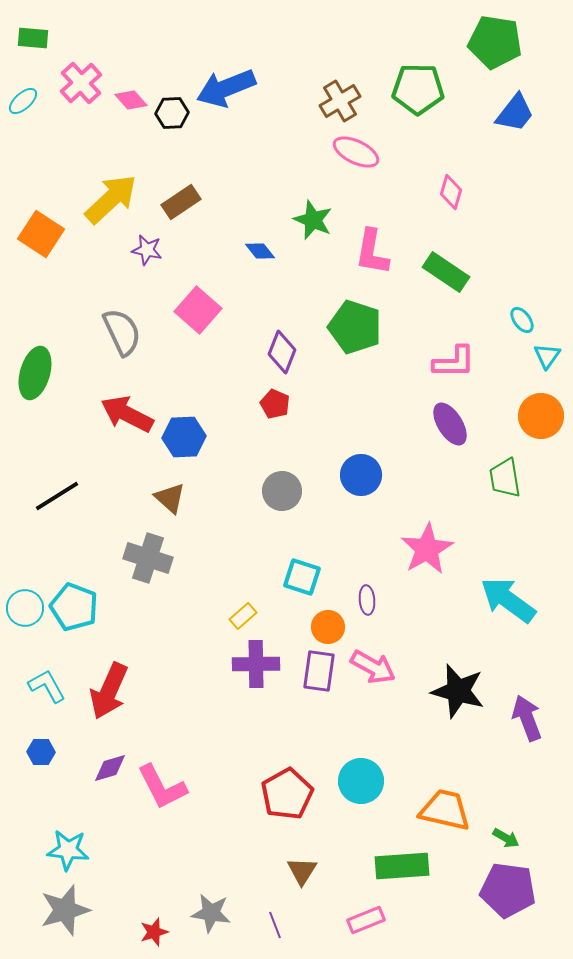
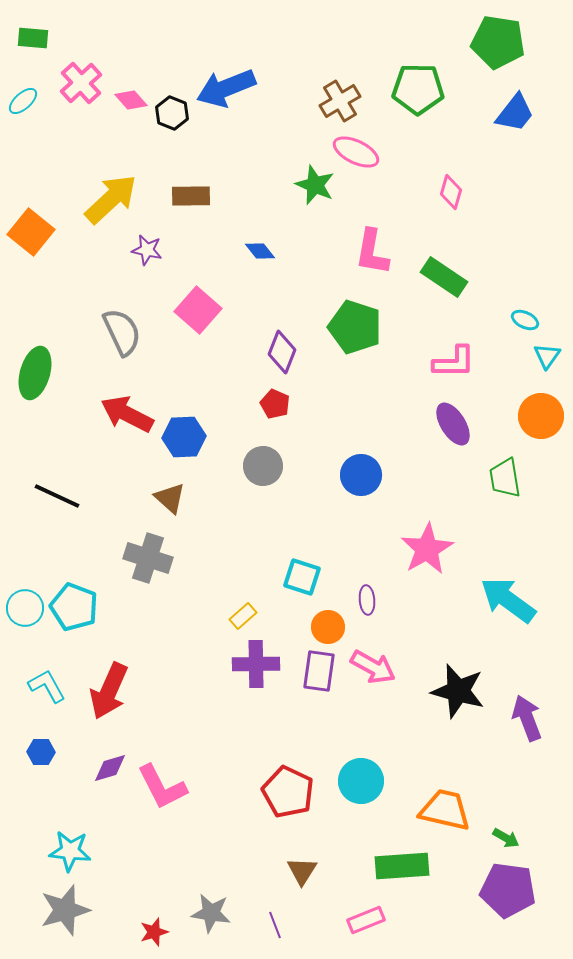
green pentagon at (495, 42): moved 3 px right
black hexagon at (172, 113): rotated 24 degrees clockwise
brown rectangle at (181, 202): moved 10 px right, 6 px up; rotated 33 degrees clockwise
green star at (313, 220): moved 2 px right, 35 px up
orange square at (41, 234): moved 10 px left, 2 px up; rotated 6 degrees clockwise
green rectangle at (446, 272): moved 2 px left, 5 px down
cyan ellipse at (522, 320): moved 3 px right; rotated 28 degrees counterclockwise
purple ellipse at (450, 424): moved 3 px right
gray circle at (282, 491): moved 19 px left, 25 px up
black line at (57, 496): rotated 57 degrees clockwise
red pentagon at (287, 794): moved 1 px right, 2 px up; rotated 18 degrees counterclockwise
cyan star at (68, 850): moved 2 px right, 1 px down
